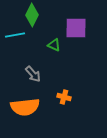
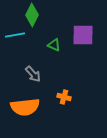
purple square: moved 7 px right, 7 px down
